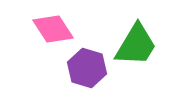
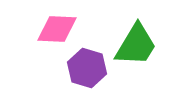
pink diamond: moved 4 px right; rotated 54 degrees counterclockwise
